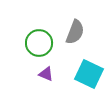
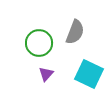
purple triangle: rotated 49 degrees clockwise
